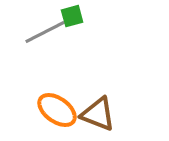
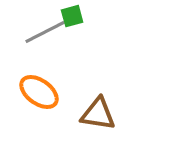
orange ellipse: moved 18 px left, 18 px up
brown triangle: rotated 12 degrees counterclockwise
